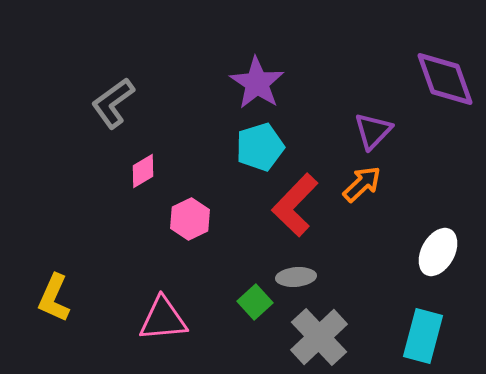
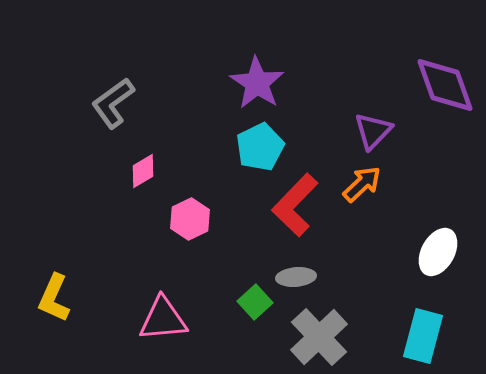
purple diamond: moved 6 px down
cyan pentagon: rotated 9 degrees counterclockwise
